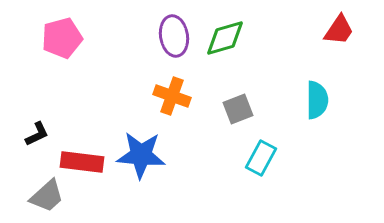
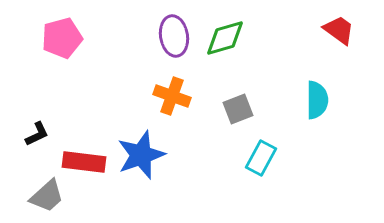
red trapezoid: rotated 88 degrees counterclockwise
blue star: rotated 24 degrees counterclockwise
red rectangle: moved 2 px right
